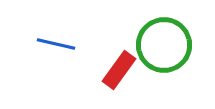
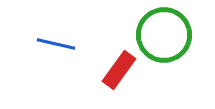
green circle: moved 10 px up
